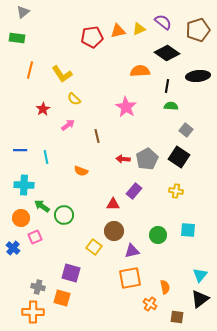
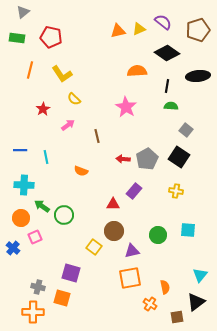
red pentagon at (92, 37): moved 41 px left; rotated 20 degrees clockwise
orange semicircle at (140, 71): moved 3 px left
black triangle at (200, 299): moved 4 px left, 3 px down
brown square at (177, 317): rotated 16 degrees counterclockwise
